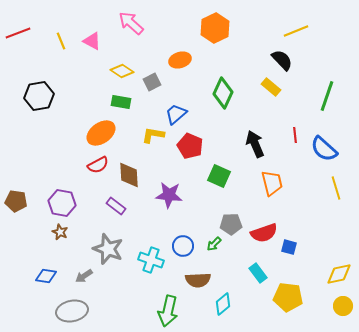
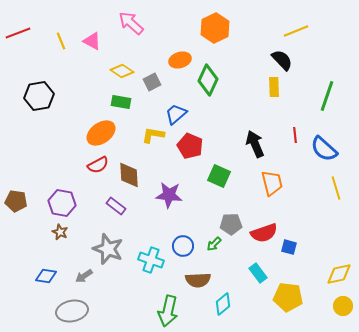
yellow rectangle at (271, 87): moved 3 px right; rotated 48 degrees clockwise
green diamond at (223, 93): moved 15 px left, 13 px up
